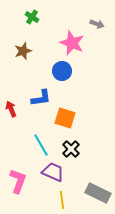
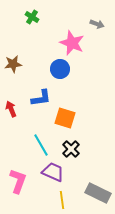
brown star: moved 10 px left, 13 px down; rotated 12 degrees clockwise
blue circle: moved 2 px left, 2 px up
